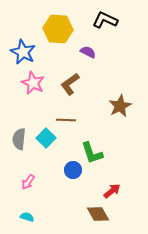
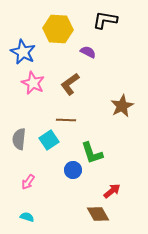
black L-shape: rotated 15 degrees counterclockwise
brown star: moved 2 px right
cyan square: moved 3 px right, 2 px down; rotated 12 degrees clockwise
